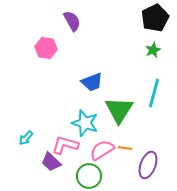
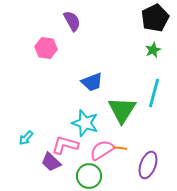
green triangle: moved 3 px right
orange line: moved 5 px left
